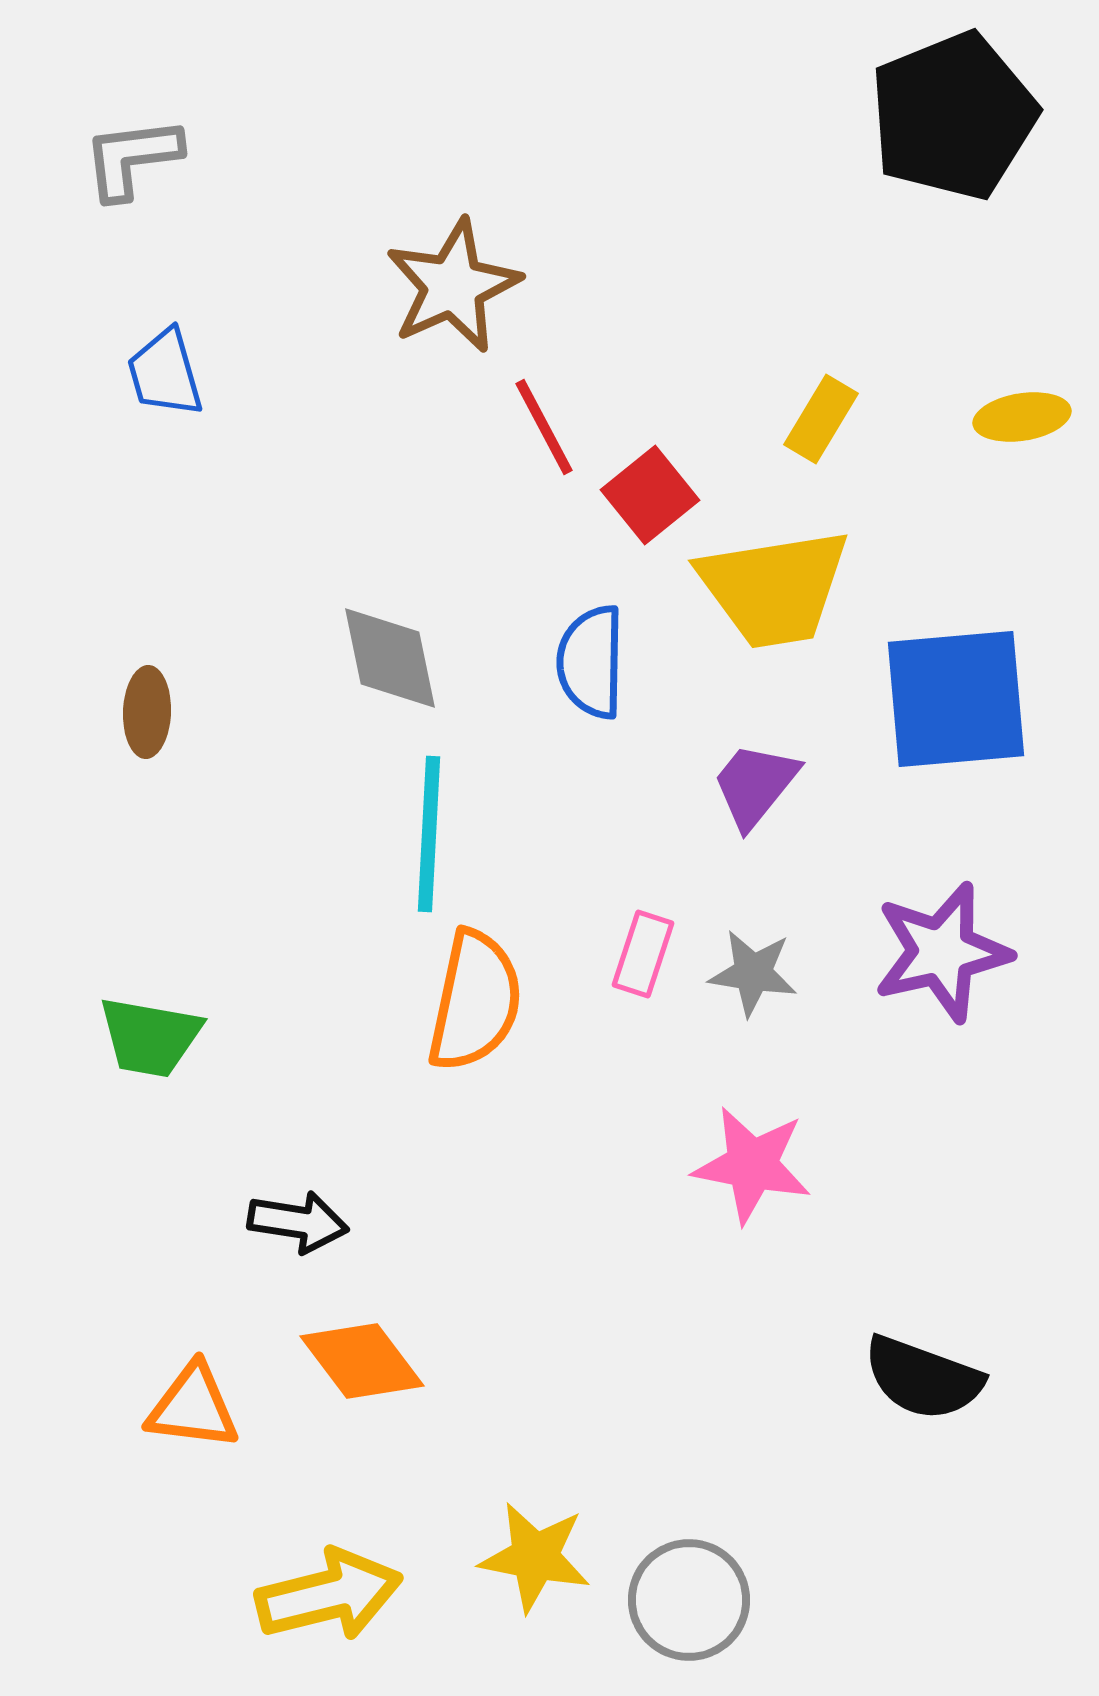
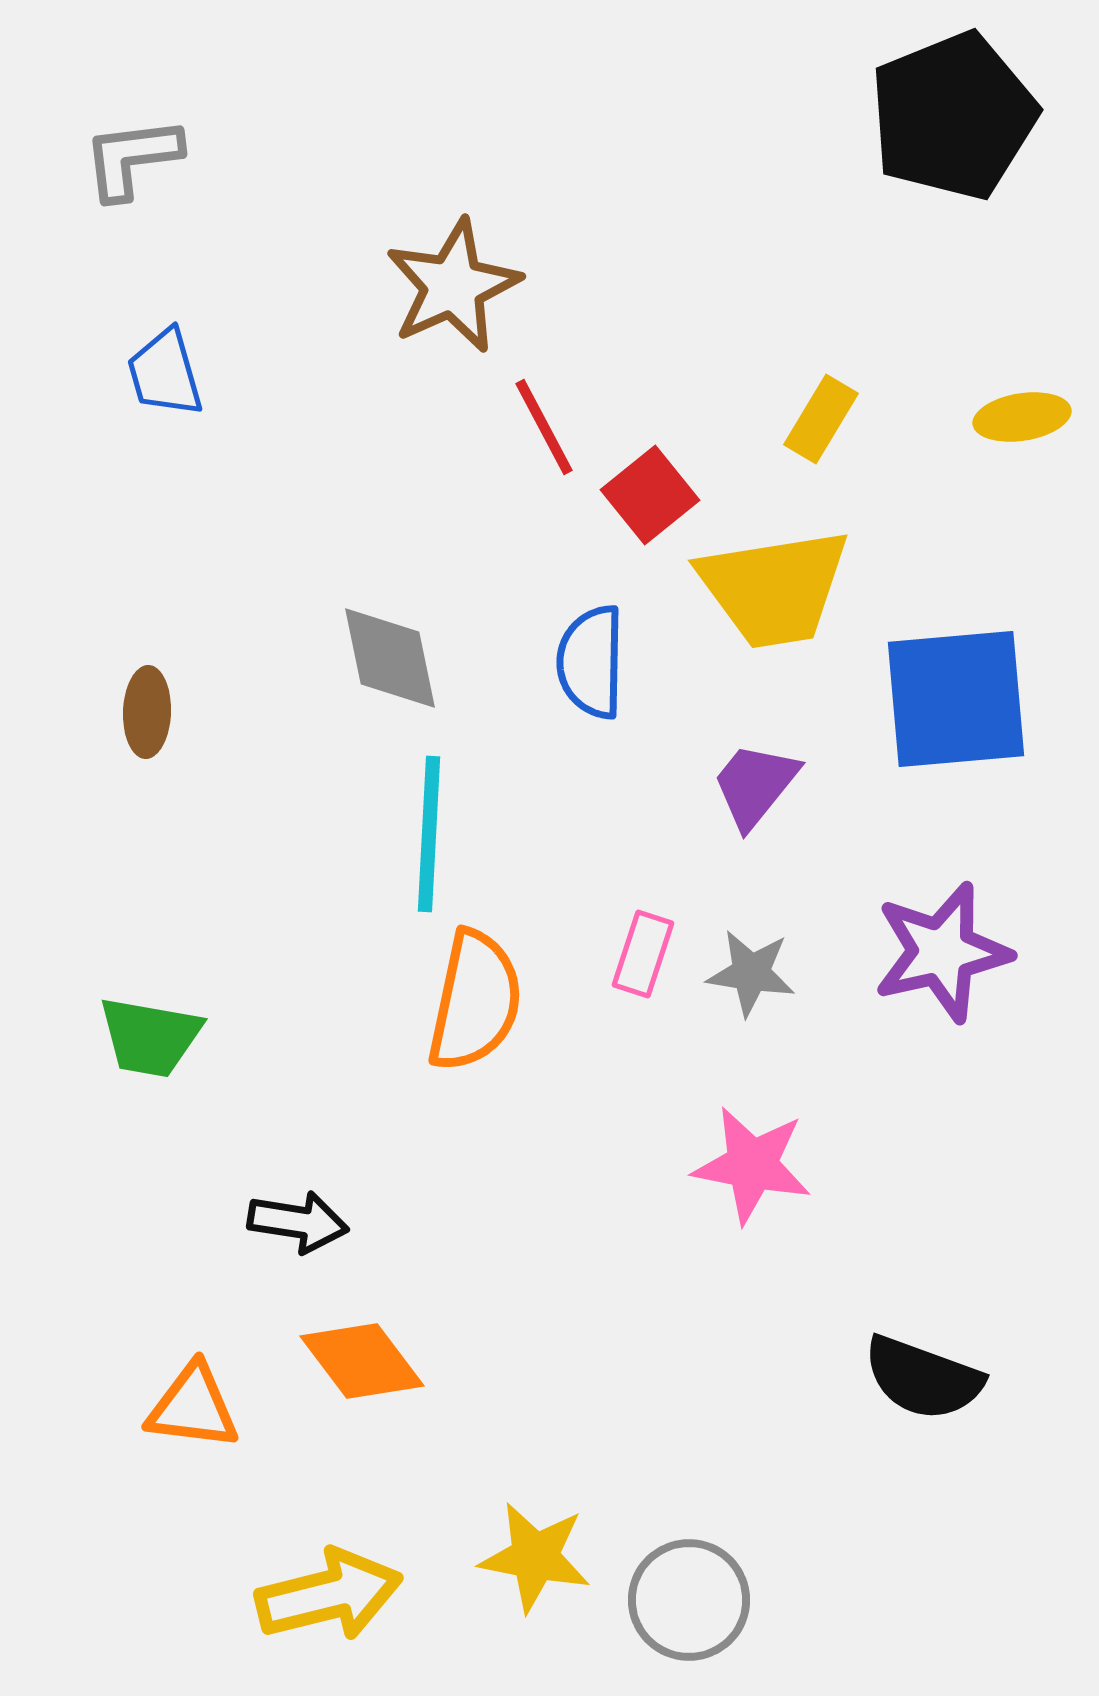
gray star: moved 2 px left
